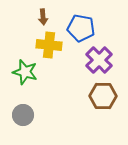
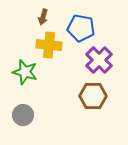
brown arrow: rotated 21 degrees clockwise
brown hexagon: moved 10 px left
